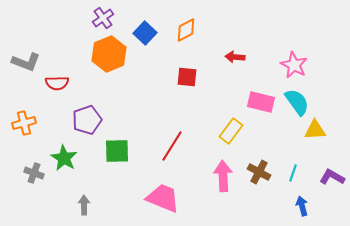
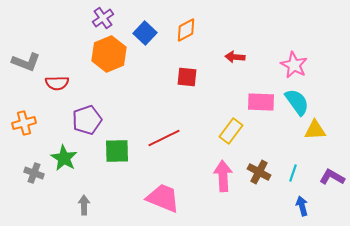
pink rectangle: rotated 12 degrees counterclockwise
red line: moved 8 px left, 8 px up; rotated 32 degrees clockwise
